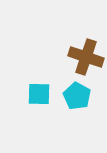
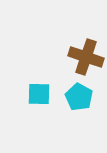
cyan pentagon: moved 2 px right, 1 px down
